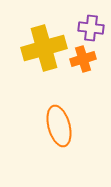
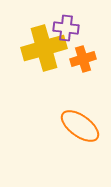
purple cross: moved 25 px left
orange ellipse: moved 21 px right; rotated 39 degrees counterclockwise
